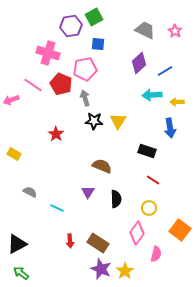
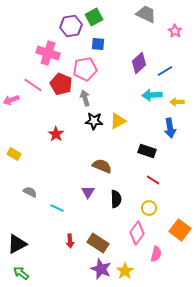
gray trapezoid: moved 1 px right, 16 px up
yellow triangle: rotated 30 degrees clockwise
